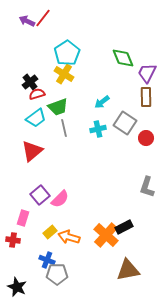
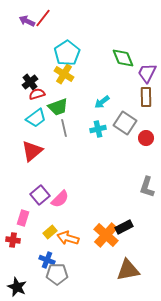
orange arrow: moved 1 px left, 1 px down
